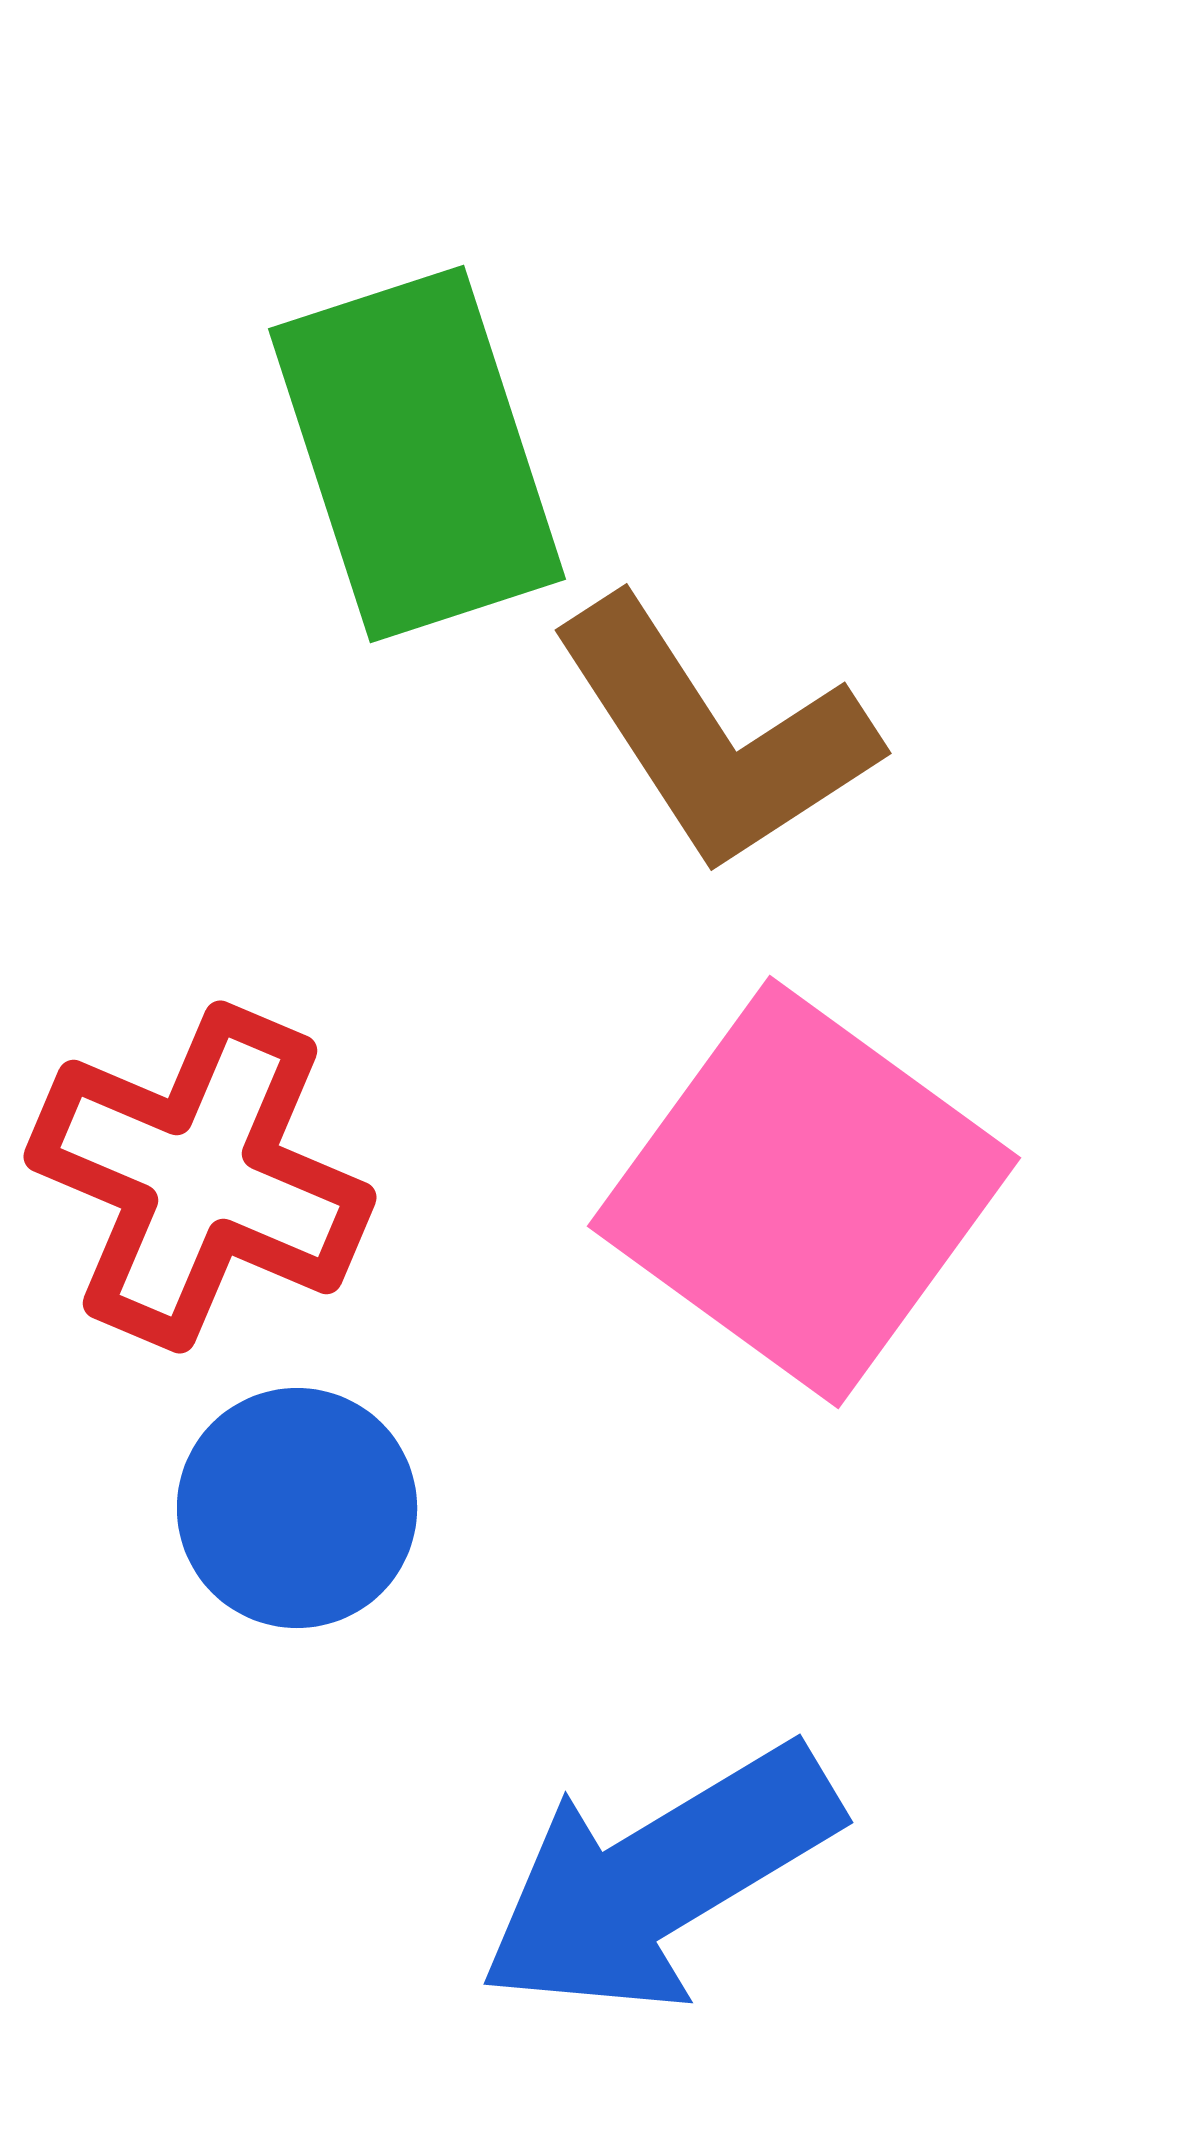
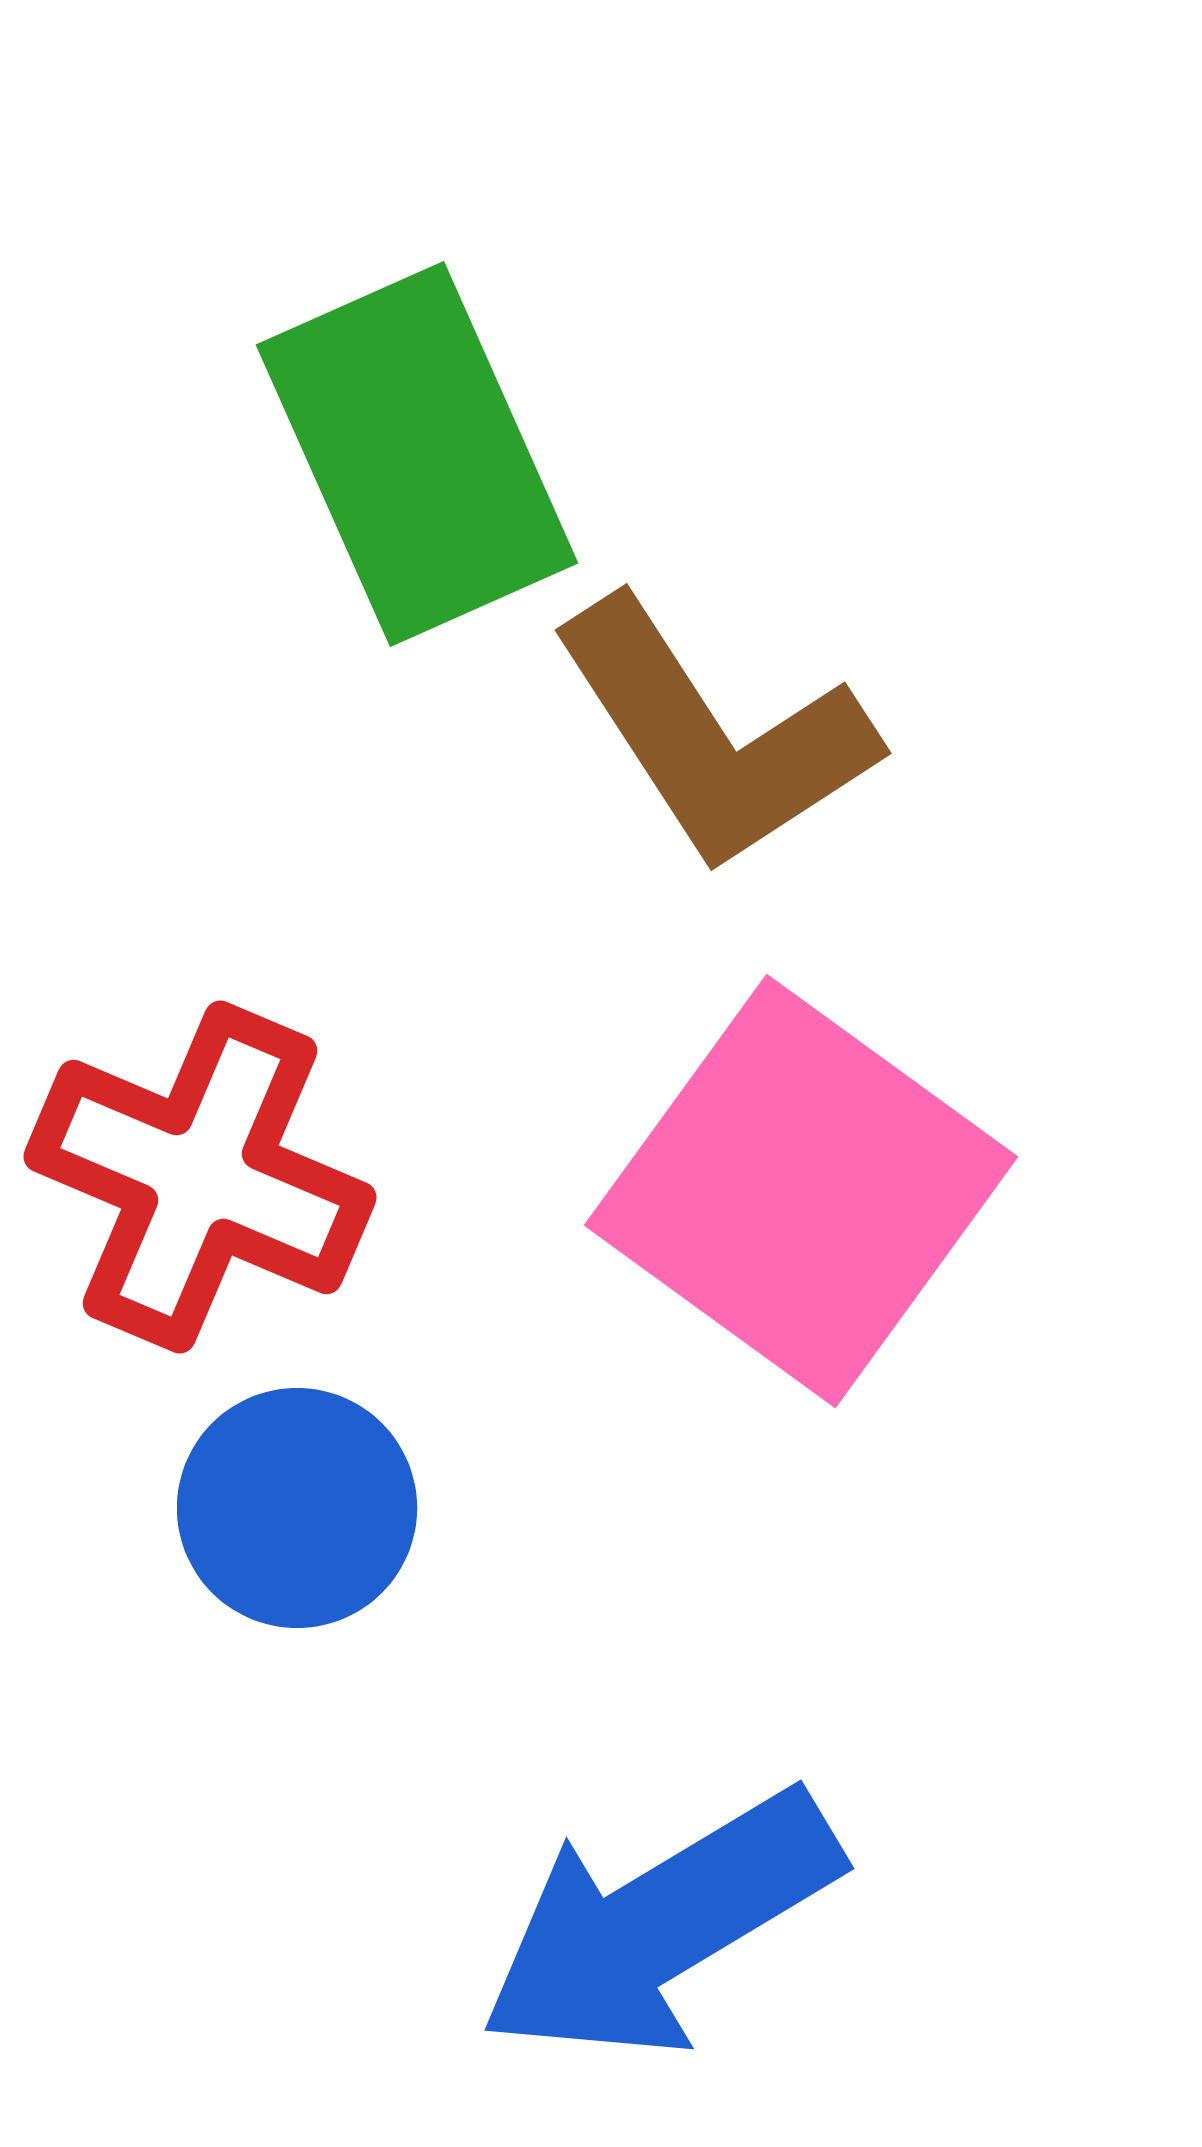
green rectangle: rotated 6 degrees counterclockwise
pink square: moved 3 px left, 1 px up
blue arrow: moved 1 px right, 46 px down
